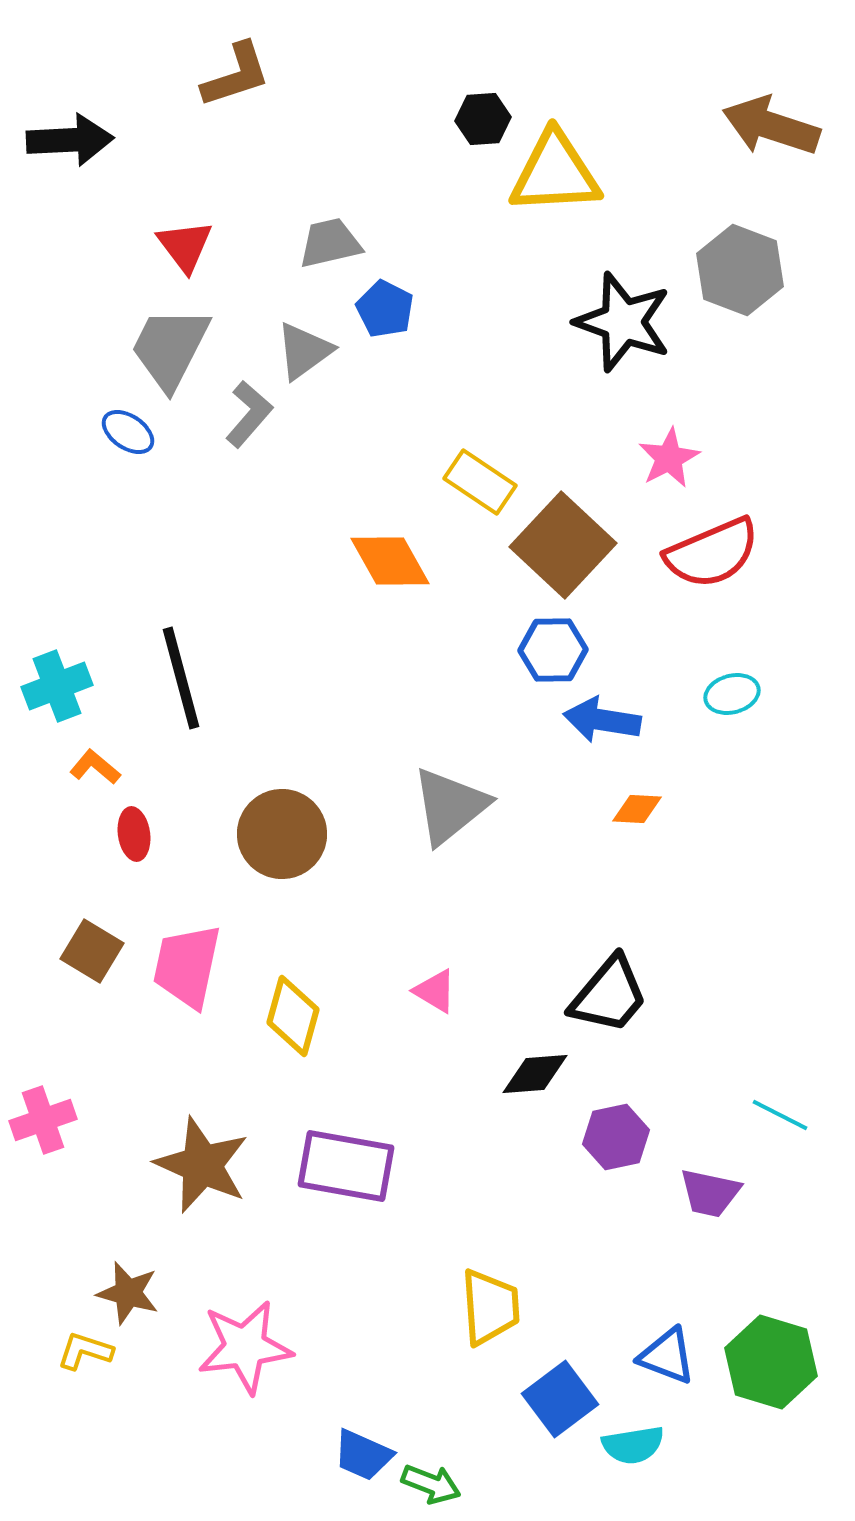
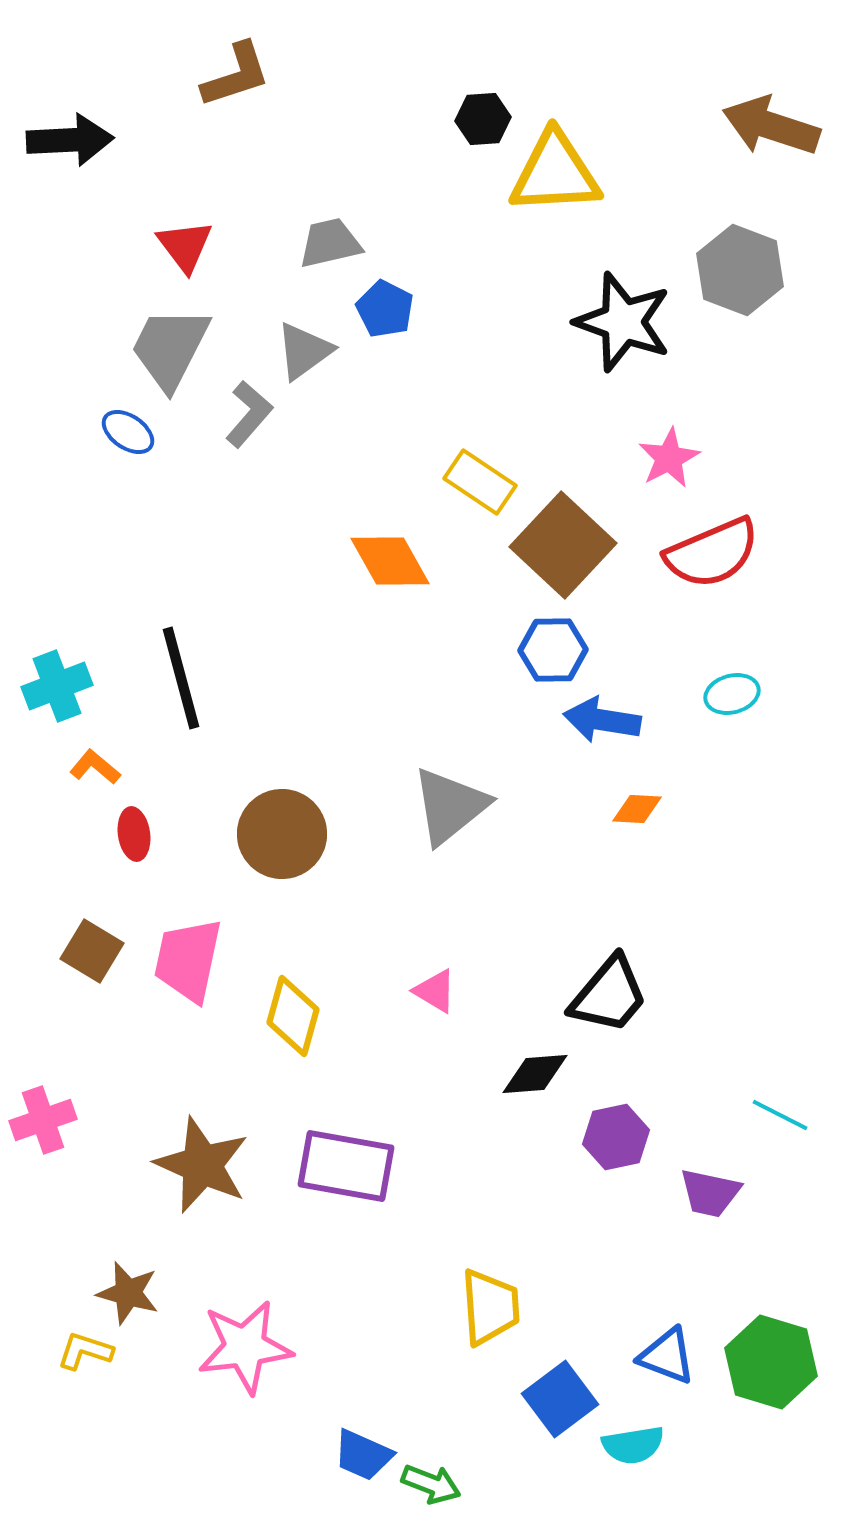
pink trapezoid at (187, 966): moved 1 px right, 6 px up
